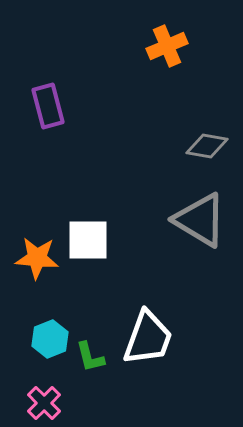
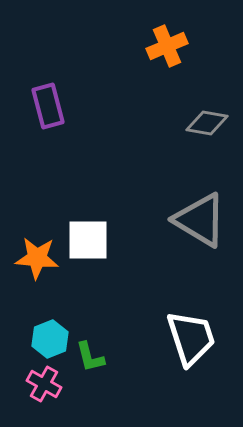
gray diamond: moved 23 px up
white trapezoid: moved 43 px right; rotated 38 degrees counterclockwise
pink cross: moved 19 px up; rotated 16 degrees counterclockwise
